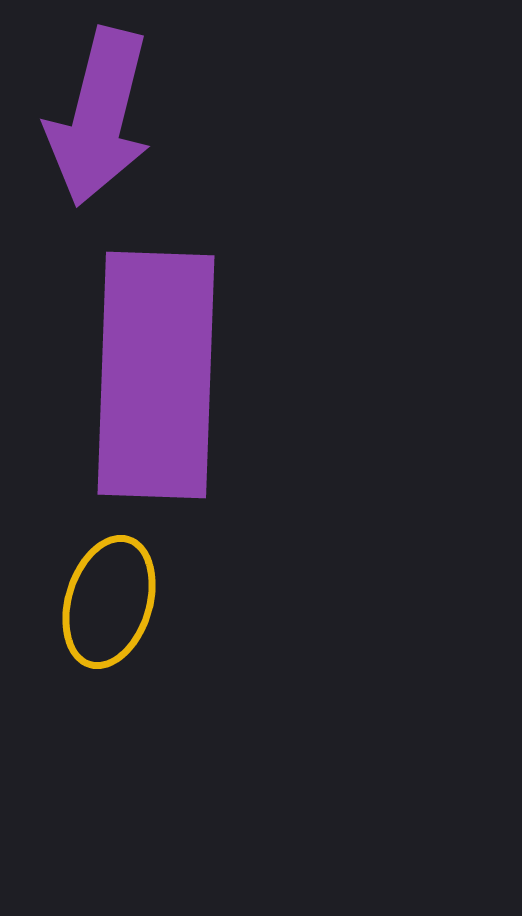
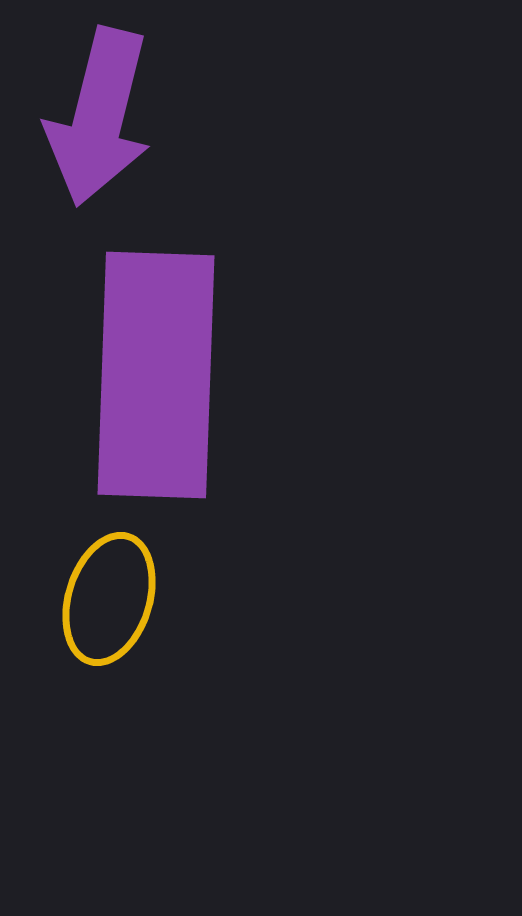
yellow ellipse: moved 3 px up
